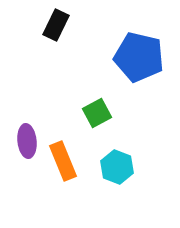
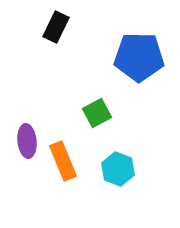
black rectangle: moved 2 px down
blue pentagon: rotated 12 degrees counterclockwise
cyan hexagon: moved 1 px right, 2 px down
